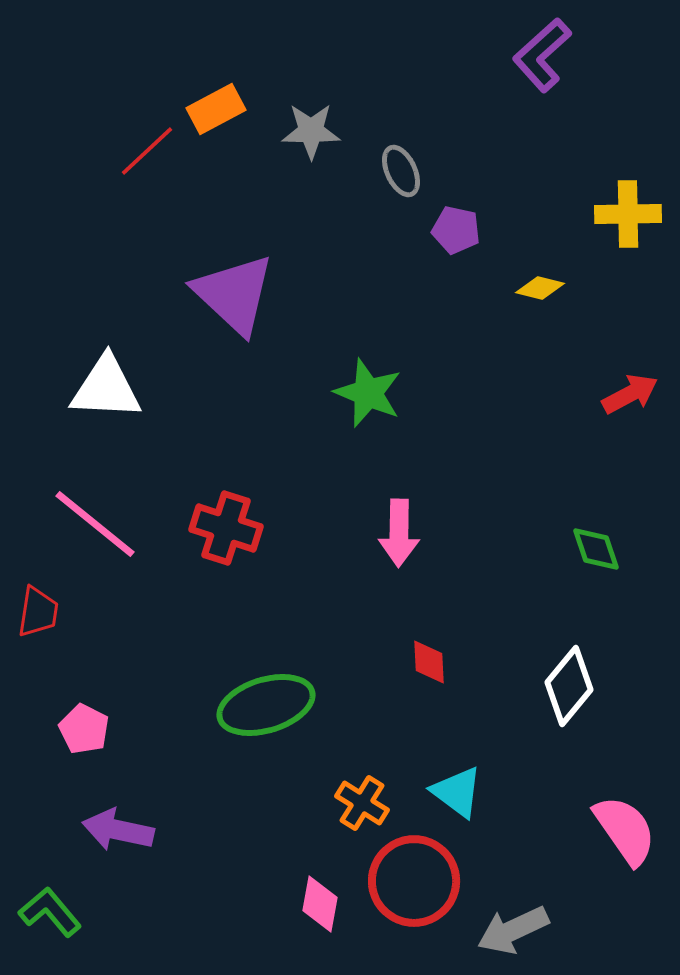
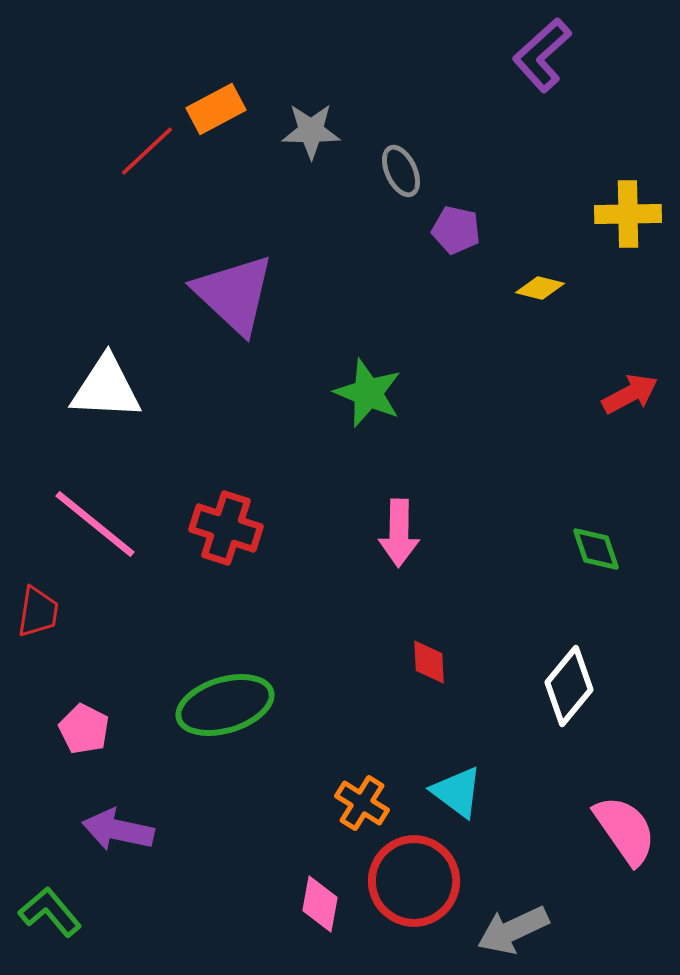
green ellipse: moved 41 px left
